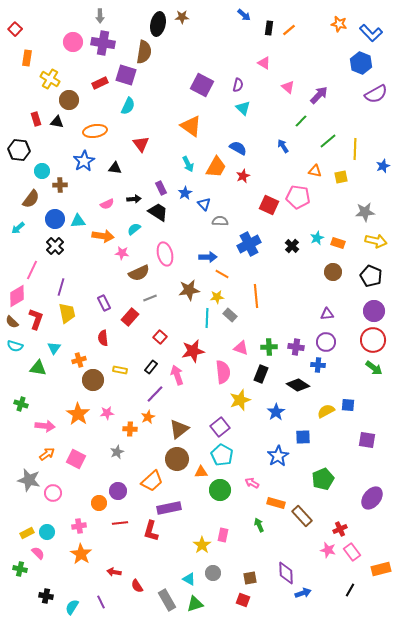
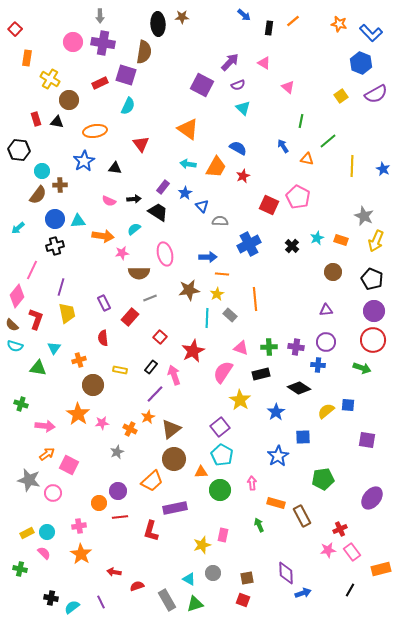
black ellipse at (158, 24): rotated 15 degrees counterclockwise
orange line at (289, 30): moved 4 px right, 9 px up
purple semicircle at (238, 85): rotated 56 degrees clockwise
purple arrow at (319, 95): moved 89 px left, 33 px up
green line at (301, 121): rotated 32 degrees counterclockwise
orange triangle at (191, 126): moved 3 px left, 3 px down
yellow line at (355, 149): moved 3 px left, 17 px down
cyan arrow at (188, 164): rotated 126 degrees clockwise
blue star at (383, 166): moved 3 px down; rotated 24 degrees counterclockwise
orange triangle at (315, 171): moved 8 px left, 12 px up
yellow square at (341, 177): moved 81 px up; rotated 24 degrees counterclockwise
purple rectangle at (161, 188): moved 2 px right, 1 px up; rotated 64 degrees clockwise
pink pentagon at (298, 197): rotated 20 degrees clockwise
brown semicircle at (31, 199): moved 7 px right, 4 px up
pink semicircle at (107, 204): moved 2 px right, 3 px up; rotated 48 degrees clockwise
blue triangle at (204, 204): moved 2 px left, 2 px down
gray star at (365, 212): moved 1 px left, 4 px down; rotated 30 degrees clockwise
yellow arrow at (376, 241): rotated 100 degrees clockwise
orange rectangle at (338, 243): moved 3 px right, 3 px up
black cross at (55, 246): rotated 30 degrees clockwise
pink star at (122, 253): rotated 16 degrees counterclockwise
brown semicircle at (139, 273): rotated 25 degrees clockwise
orange line at (222, 274): rotated 24 degrees counterclockwise
black pentagon at (371, 276): moved 1 px right, 3 px down
pink diamond at (17, 296): rotated 20 degrees counterclockwise
orange line at (256, 296): moved 1 px left, 3 px down
yellow star at (217, 297): moved 3 px up; rotated 24 degrees counterclockwise
purple triangle at (327, 314): moved 1 px left, 4 px up
brown semicircle at (12, 322): moved 3 px down
red star at (193, 351): rotated 15 degrees counterclockwise
green arrow at (374, 368): moved 12 px left; rotated 18 degrees counterclockwise
pink semicircle at (223, 372): rotated 140 degrees counterclockwise
black rectangle at (261, 374): rotated 54 degrees clockwise
pink arrow at (177, 375): moved 3 px left
brown circle at (93, 380): moved 5 px down
black diamond at (298, 385): moved 1 px right, 3 px down
yellow star at (240, 400): rotated 20 degrees counterclockwise
yellow semicircle at (326, 411): rotated 12 degrees counterclockwise
pink star at (107, 413): moved 5 px left, 10 px down
orange cross at (130, 429): rotated 24 degrees clockwise
brown triangle at (179, 429): moved 8 px left
pink square at (76, 459): moved 7 px left, 6 px down
brown circle at (177, 459): moved 3 px left
green pentagon at (323, 479): rotated 15 degrees clockwise
pink arrow at (252, 483): rotated 56 degrees clockwise
purple rectangle at (169, 508): moved 6 px right
brown rectangle at (302, 516): rotated 15 degrees clockwise
red line at (120, 523): moved 6 px up
yellow star at (202, 545): rotated 18 degrees clockwise
pink star at (328, 550): rotated 21 degrees counterclockwise
pink semicircle at (38, 553): moved 6 px right
brown square at (250, 578): moved 3 px left
red semicircle at (137, 586): rotated 104 degrees clockwise
black cross at (46, 596): moved 5 px right, 2 px down
cyan semicircle at (72, 607): rotated 21 degrees clockwise
